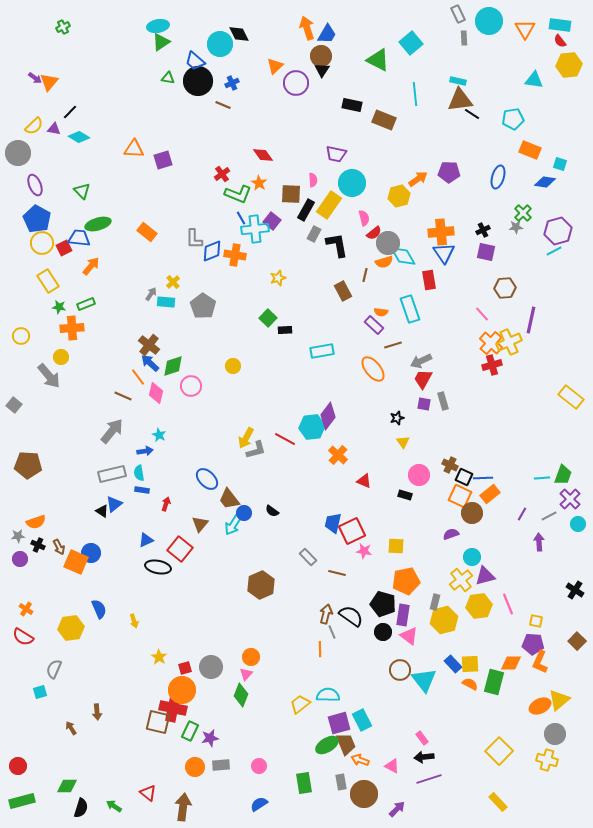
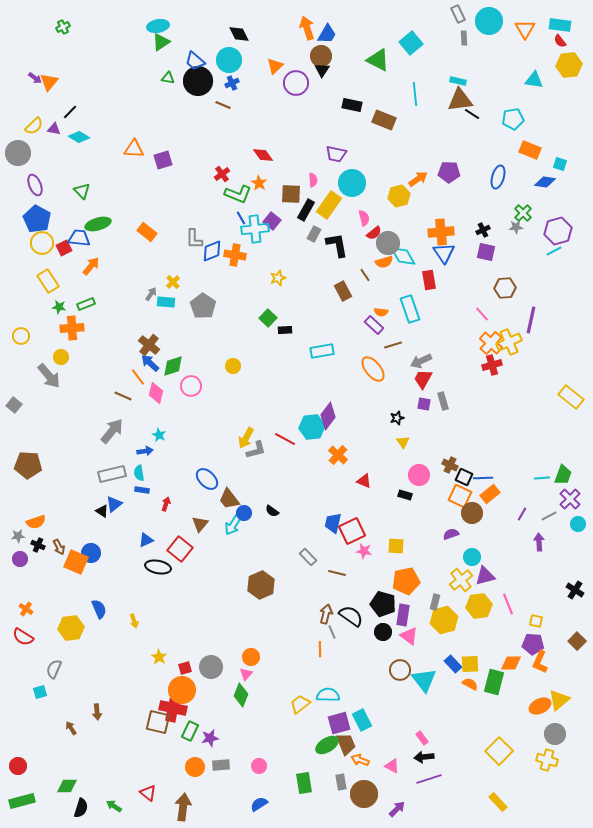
cyan circle at (220, 44): moved 9 px right, 16 px down
brown line at (365, 275): rotated 48 degrees counterclockwise
